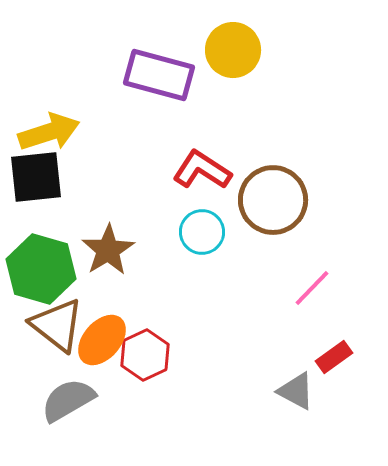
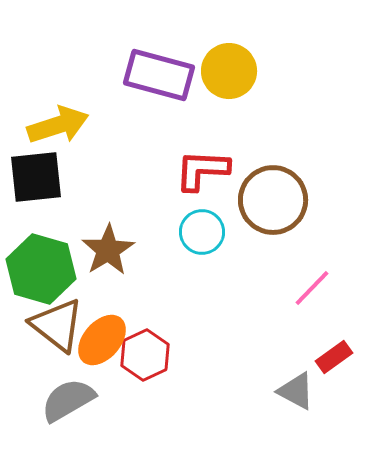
yellow circle: moved 4 px left, 21 px down
yellow arrow: moved 9 px right, 7 px up
red L-shape: rotated 30 degrees counterclockwise
